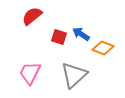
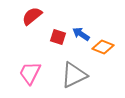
red square: moved 1 px left
orange diamond: moved 1 px up
gray triangle: rotated 16 degrees clockwise
